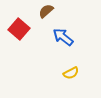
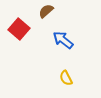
blue arrow: moved 3 px down
yellow semicircle: moved 5 px left, 5 px down; rotated 91 degrees clockwise
